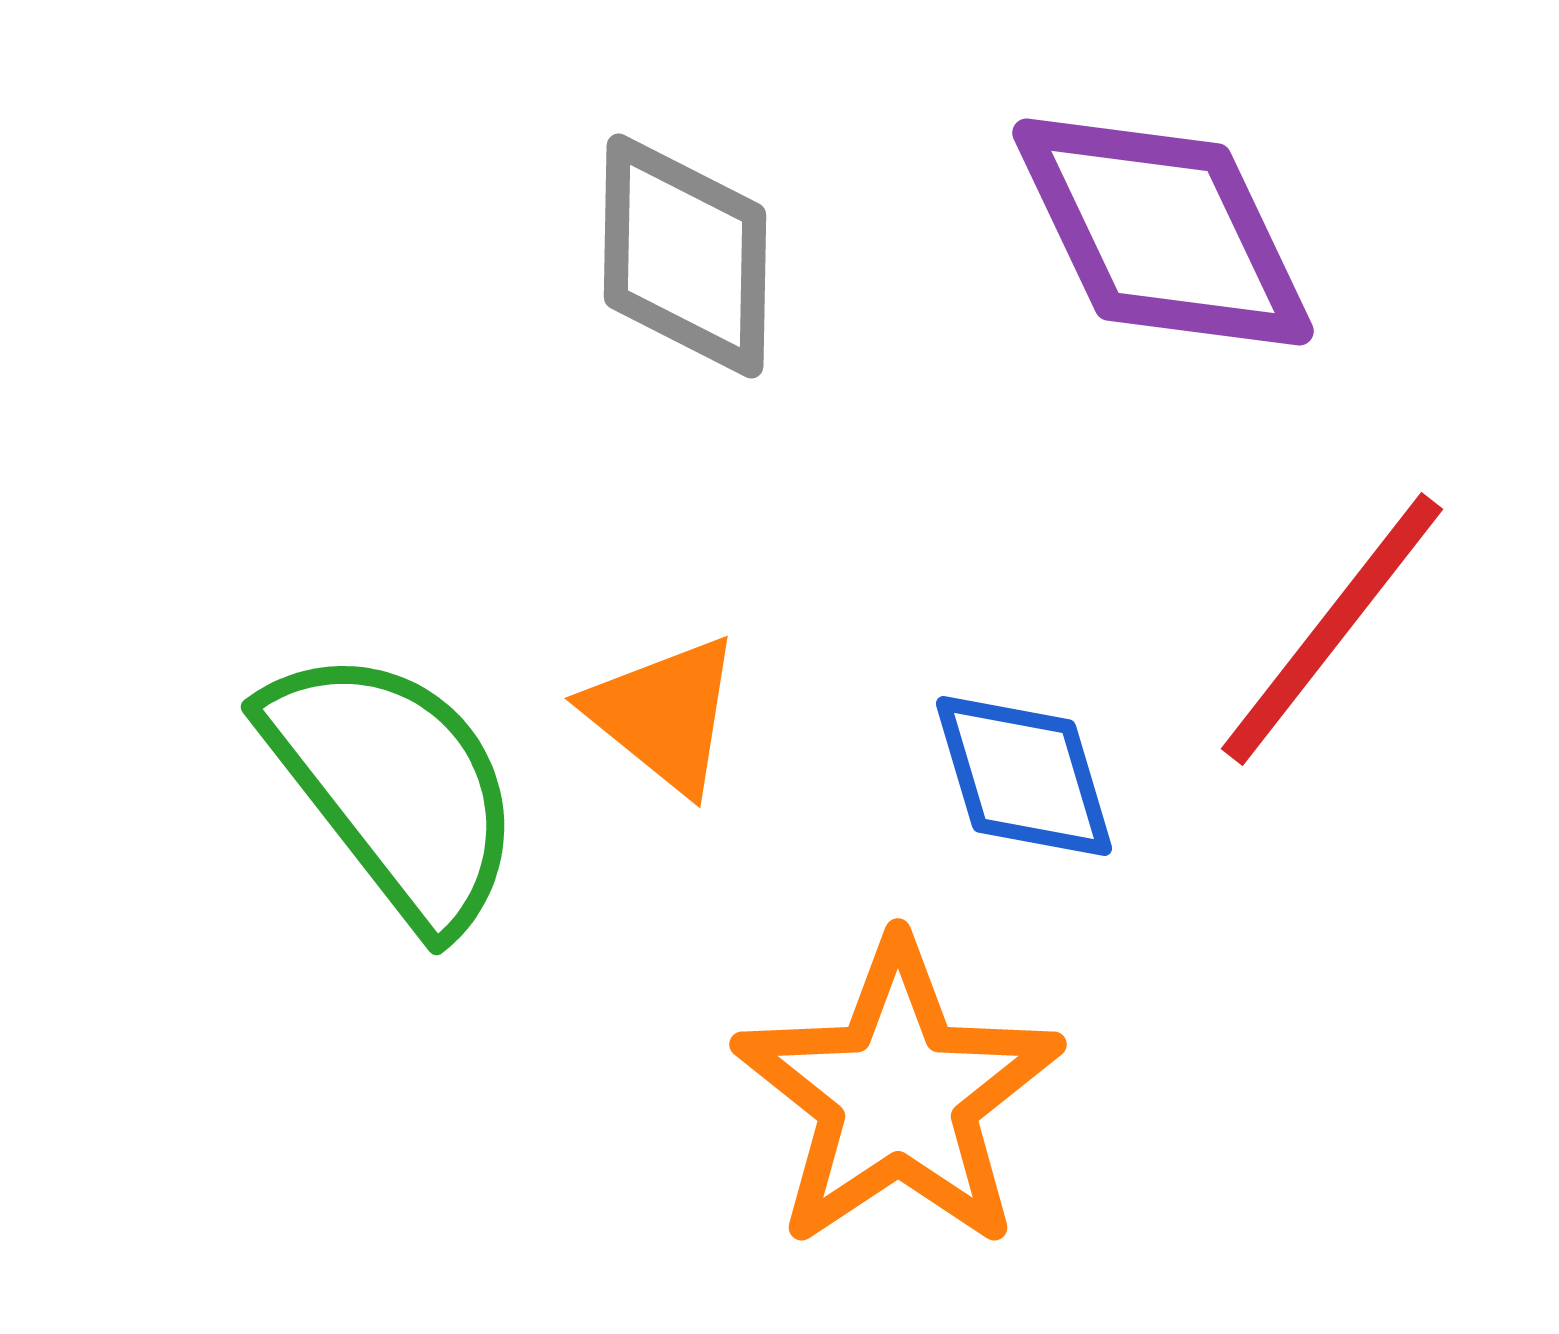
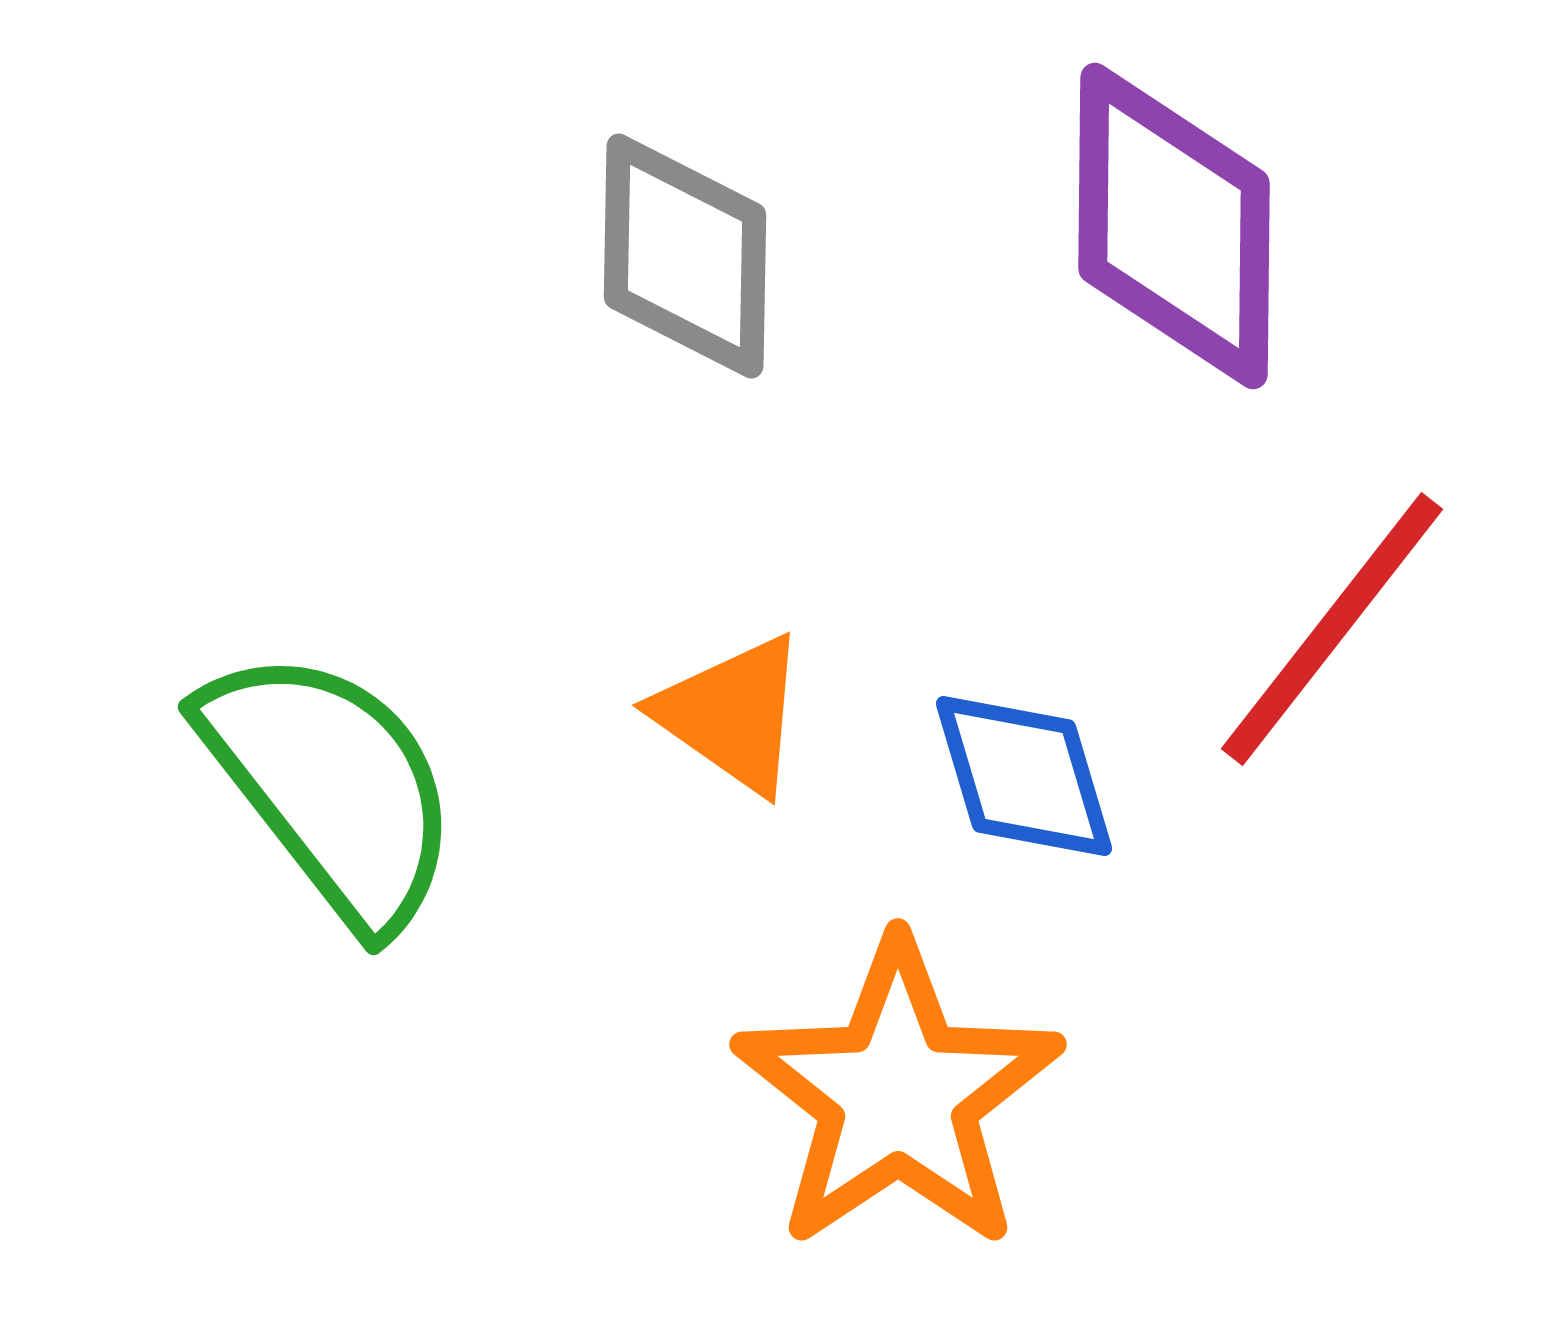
purple diamond: moved 11 px right, 6 px up; rotated 26 degrees clockwise
orange triangle: moved 68 px right; rotated 4 degrees counterclockwise
green semicircle: moved 63 px left
